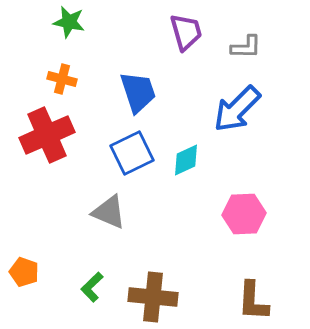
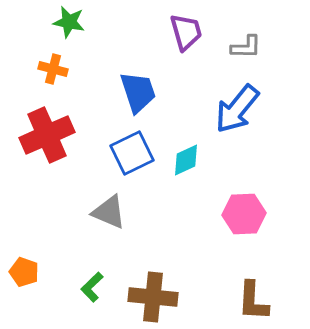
orange cross: moved 9 px left, 10 px up
blue arrow: rotated 6 degrees counterclockwise
